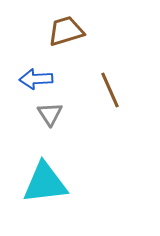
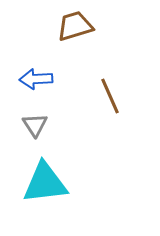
brown trapezoid: moved 9 px right, 5 px up
brown line: moved 6 px down
gray triangle: moved 15 px left, 11 px down
